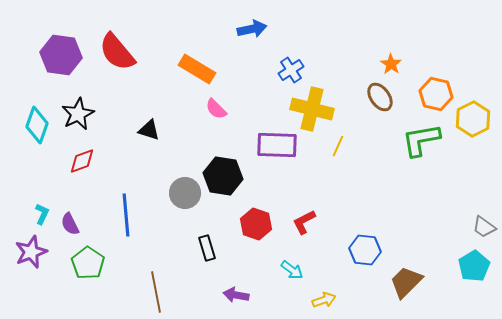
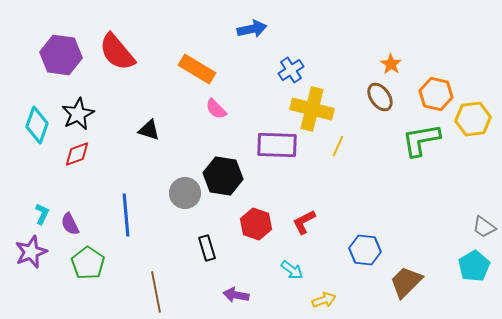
yellow hexagon: rotated 20 degrees clockwise
red diamond: moved 5 px left, 7 px up
